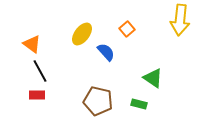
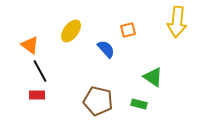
yellow arrow: moved 3 px left, 2 px down
orange square: moved 1 px right, 1 px down; rotated 28 degrees clockwise
yellow ellipse: moved 11 px left, 3 px up
orange triangle: moved 2 px left, 1 px down
blue semicircle: moved 3 px up
green triangle: moved 1 px up
